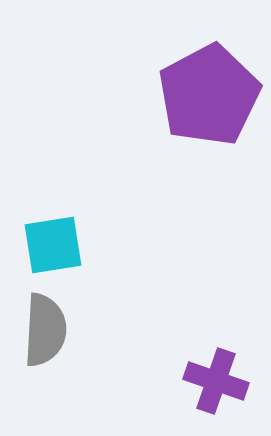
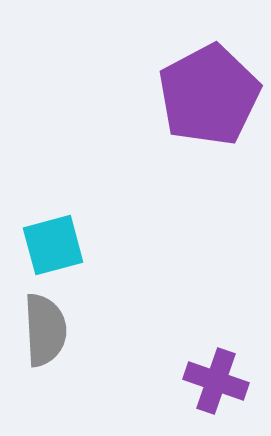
cyan square: rotated 6 degrees counterclockwise
gray semicircle: rotated 6 degrees counterclockwise
